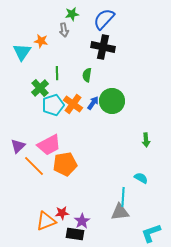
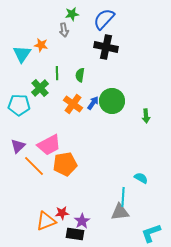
orange star: moved 4 px down
black cross: moved 3 px right
cyan triangle: moved 2 px down
green semicircle: moved 7 px left
cyan pentagon: moved 34 px left; rotated 20 degrees clockwise
green arrow: moved 24 px up
